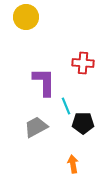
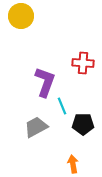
yellow circle: moved 5 px left, 1 px up
purple L-shape: moved 1 px right; rotated 20 degrees clockwise
cyan line: moved 4 px left
black pentagon: moved 1 px down
